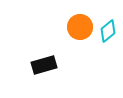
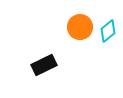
black rectangle: rotated 10 degrees counterclockwise
